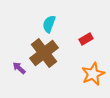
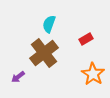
purple arrow: moved 1 px left, 9 px down; rotated 80 degrees counterclockwise
orange star: rotated 15 degrees counterclockwise
